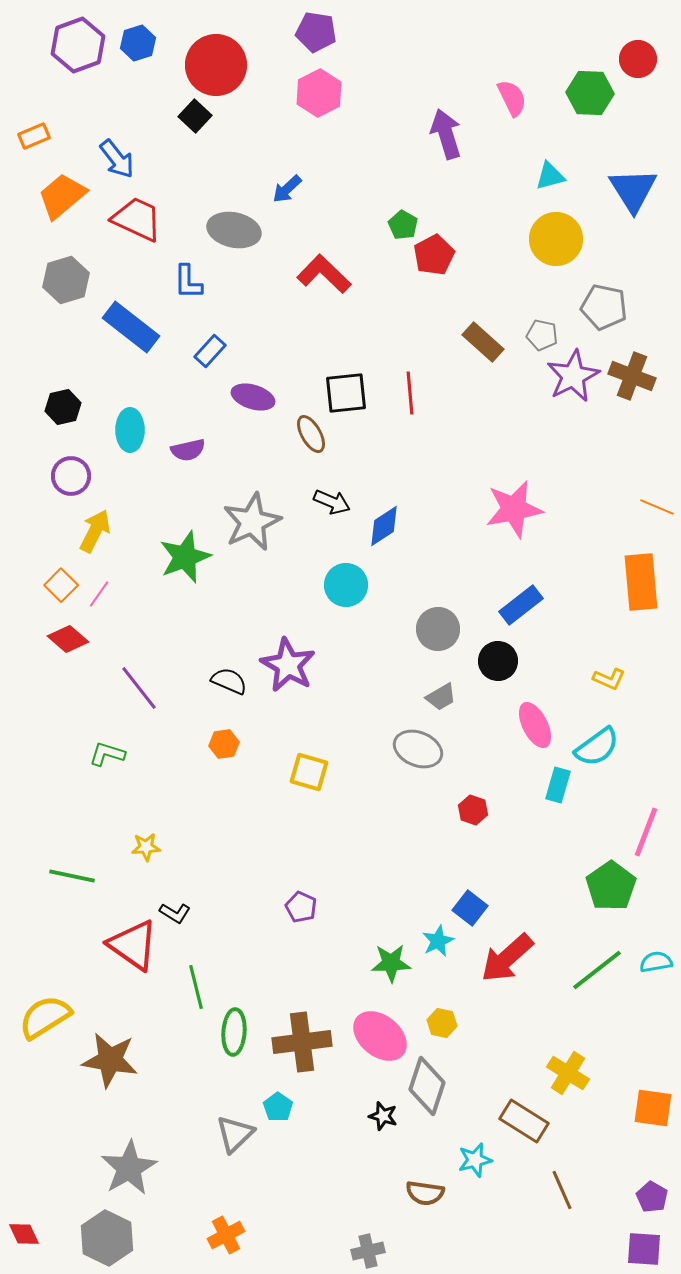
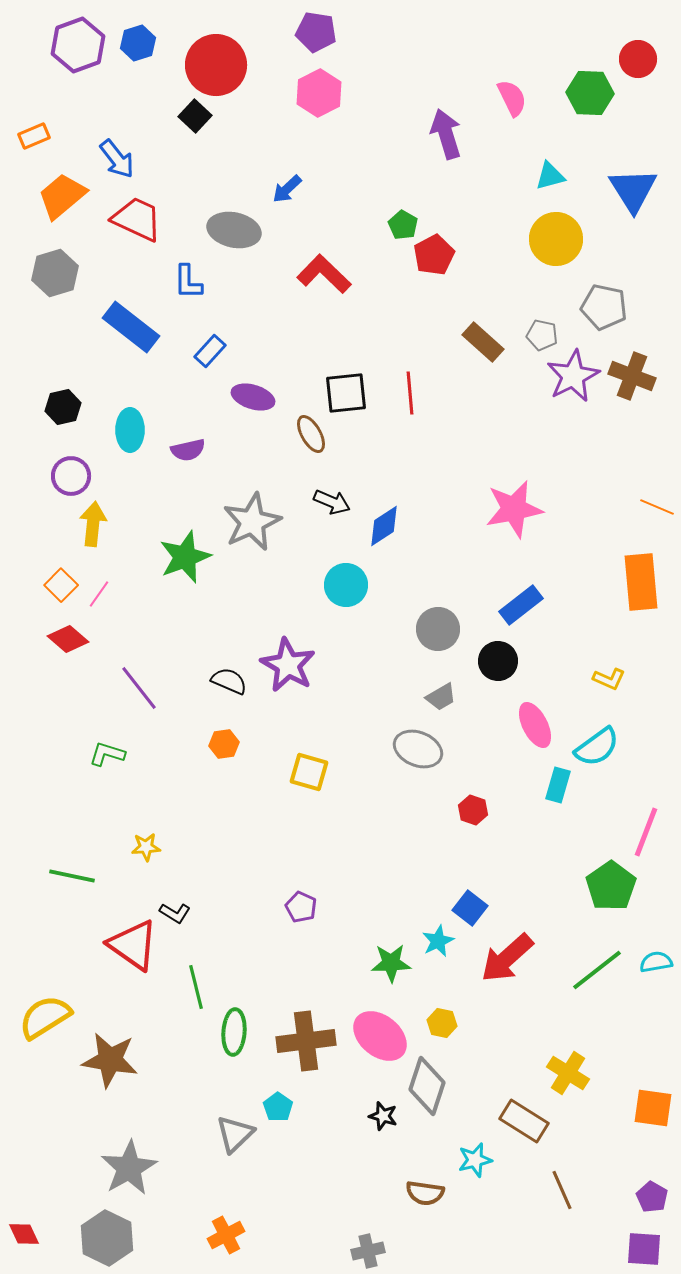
gray hexagon at (66, 280): moved 11 px left, 7 px up
yellow arrow at (95, 531): moved 2 px left, 7 px up; rotated 21 degrees counterclockwise
brown cross at (302, 1042): moved 4 px right, 1 px up
